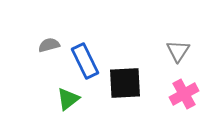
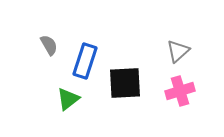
gray semicircle: rotated 75 degrees clockwise
gray triangle: rotated 15 degrees clockwise
blue rectangle: rotated 44 degrees clockwise
pink cross: moved 4 px left, 3 px up; rotated 12 degrees clockwise
